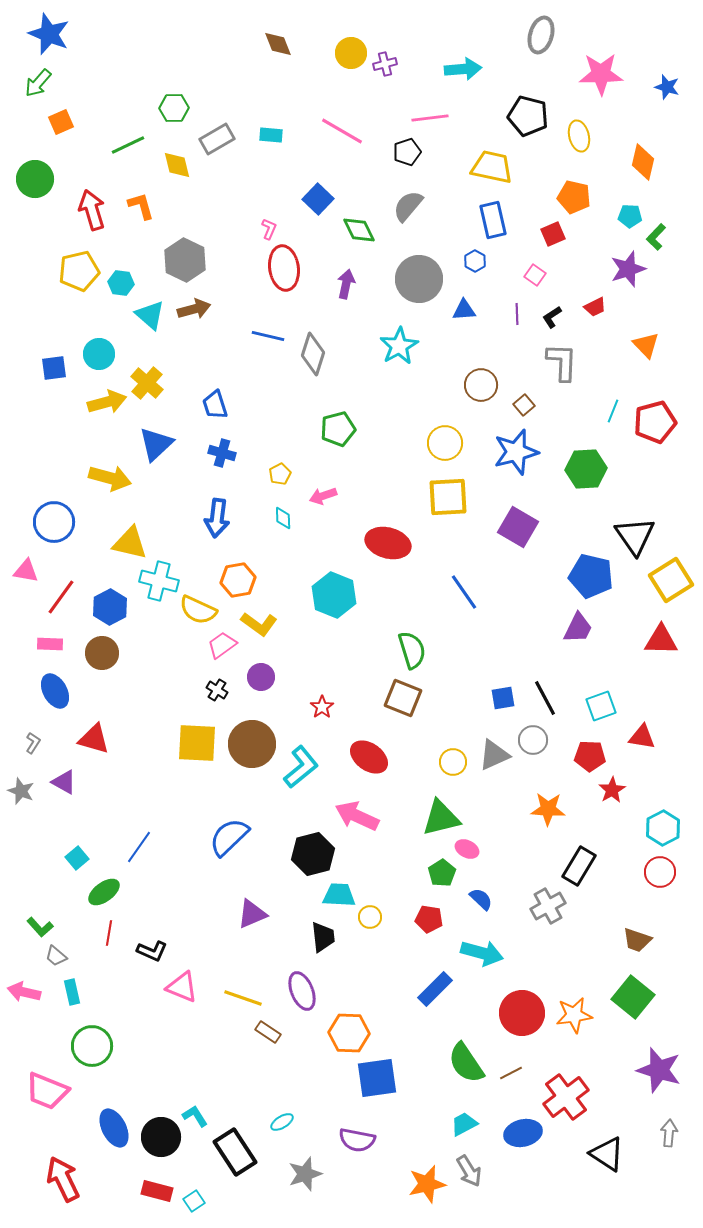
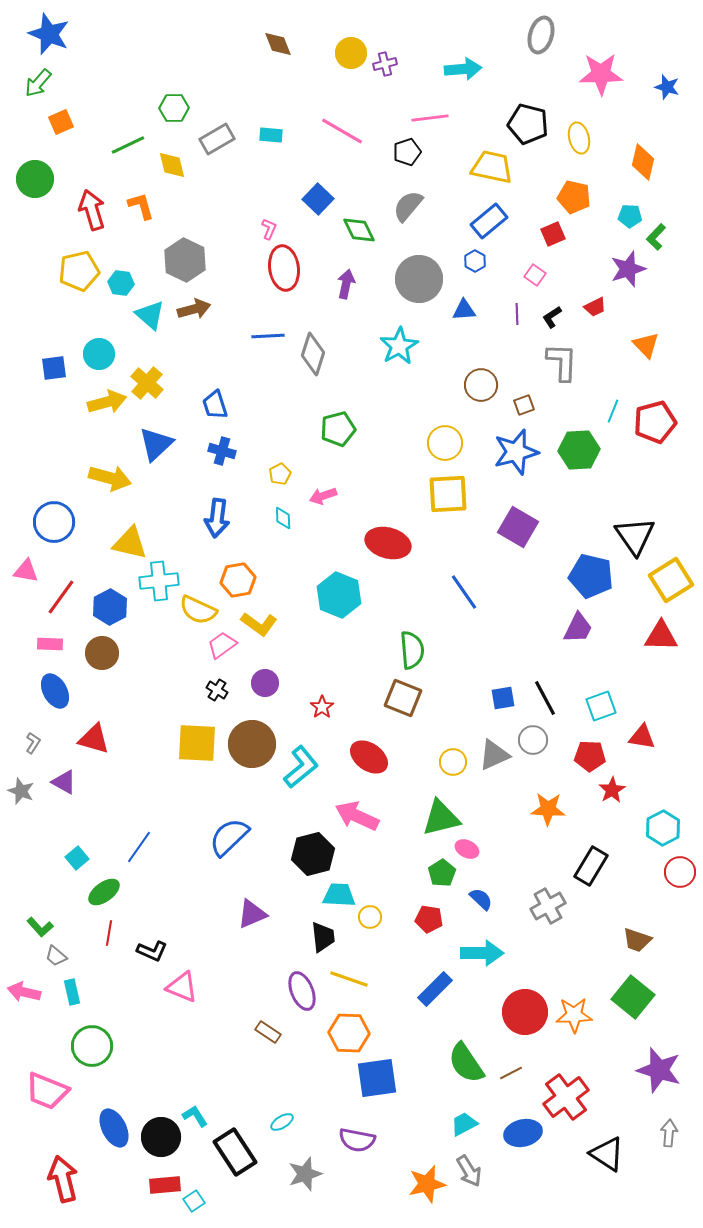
black pentagon at (528, 116): moved 8 px down
yellow ellipse at (579, 136): moved 2 px down
yellow diamond at (177, 165): moved 5 px left
blue rectangle at (493, 220): moved 4 px left, 1 px down; rotated 63 degrees clockwise
blue line at (268, 336): rotated 16 degrees counterclockwise
brown square at (524, 405): rotated 20 degrees clockwise
blue cross at (222, 453): moved 2 px up
green hexagon at (586, 469): moved 7 px left, 19 px up
yellow square at (448, 497): moved 3 px up
cyan cross at (159, 581): rotated 21 degrees counterclockwise
cyan hexagon at (334, 595): moved 5 px right
red triangle at (661, 640): moved 4 px up
green semicircle at (412, 650): rotated 12 degrees clockwise
purple circle at (261, 677): moved 4 px right, 6 px down
black rectangle at (579, 866): moved 12 px right
red circle at (660, 872): moved 20 px right
cyan arrow at (482, 953): rotated 15 degrees counterclockwise
yellow line at (243, 998): moved 106 px right, 19 px up
red circle at (522, 1013): moved 3 px right, 1 px up
orange star at (574, 1015): rotated 6 degrees clockwise
red arrow at (63, 1179): rotated 12 degrees clockwise
red rectangle at (157, 1191): moved 8 px right, 6 px up; rotated 20 degrees counterclockwise
